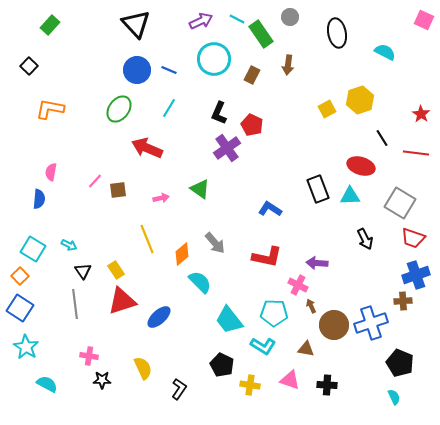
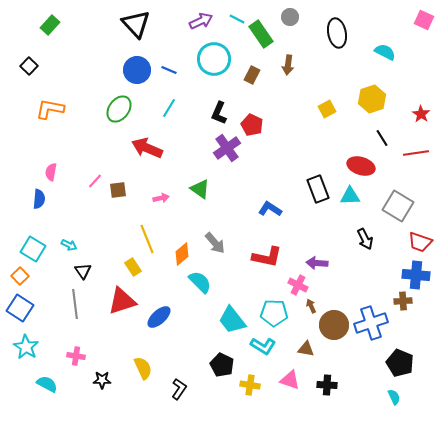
yellow hexagon at (360, 100): moved 12 px right, 1 px up
red line at (416, 153): rotated 15 degrees counterclockwise
gray square at (400, 203): moved 2 px left, 3 px down
red trapezoid at (413, 238): moved 7 px right, 4 px down
yellow rectangle at (116, 270): moved 17 px right, 3 px up
blue cross at (416, 275): rotated 24 degrees clockwise
cyan trapezoid at (229, 320): moved 3 px right
pink cross at (89, 356): moved 13 px left
